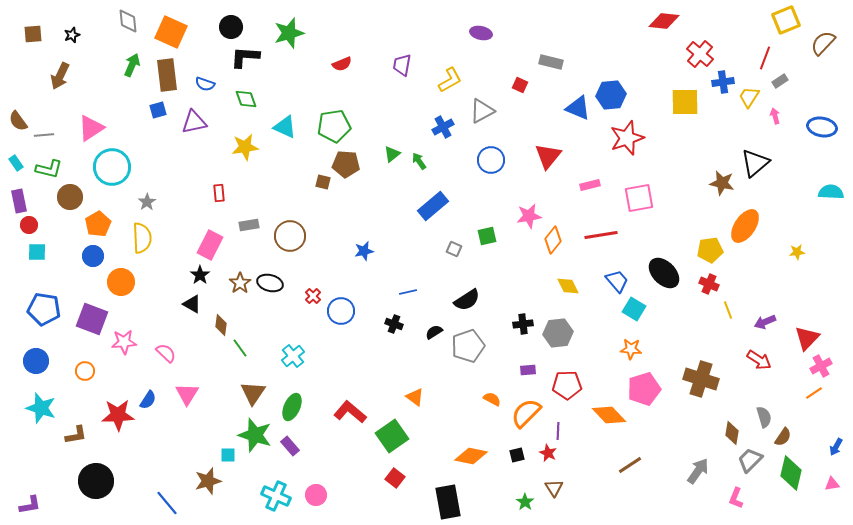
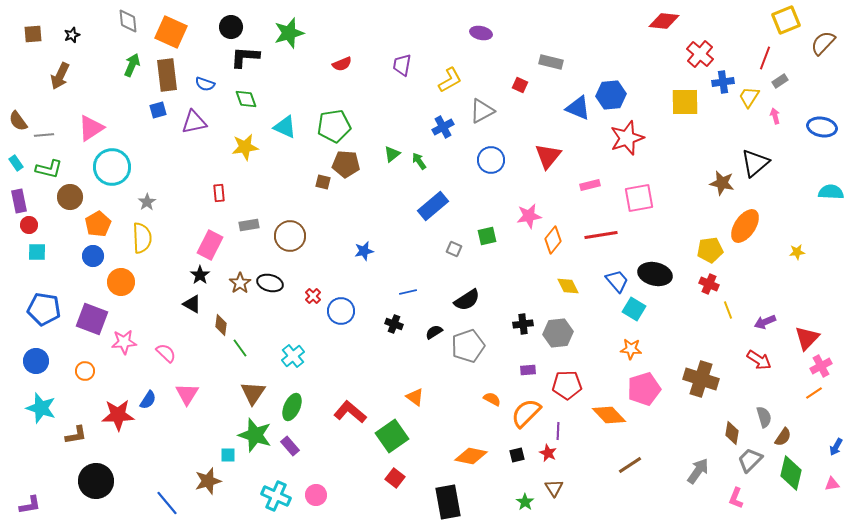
black ellipse at (664, 273): moved 9 px left, 1 px down; rotated 32 degrees counterclockwise
